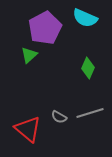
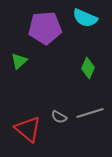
purple pentagon: rotated 24 degrees clockwise
green triangle: moved 10 px left, 6 px down
